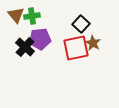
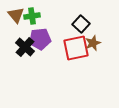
brown star: rotated 21 degrees clockwise
